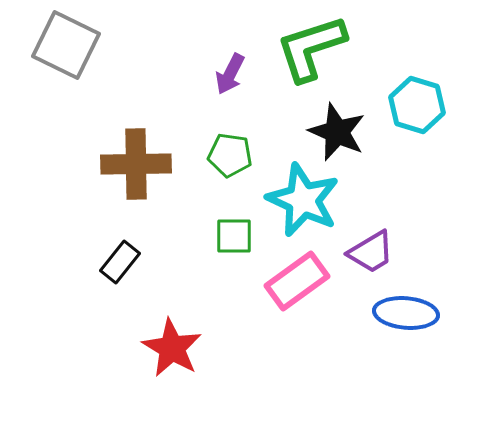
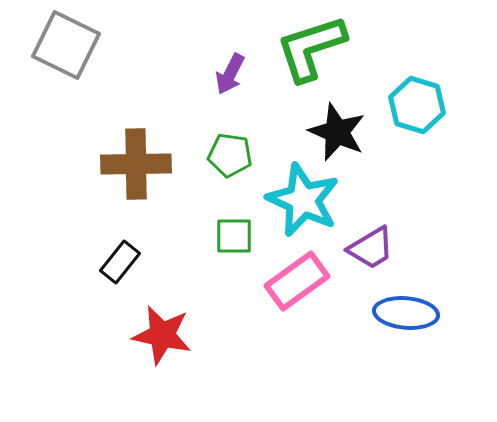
purple trapezoid: moved 4 px up
red star: moved 10 px left, 13 px up; rotated 18 degrees counterclockwise
